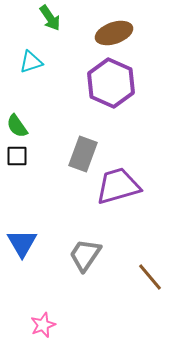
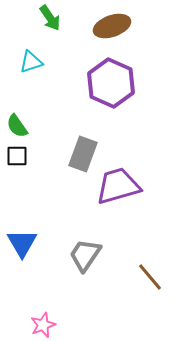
brown ellipse: moved 2 px left, 7 px up
